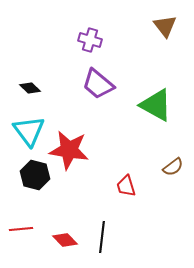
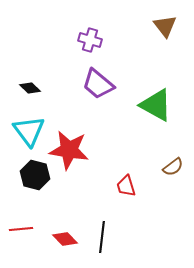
red diamond: moved 1 px up
